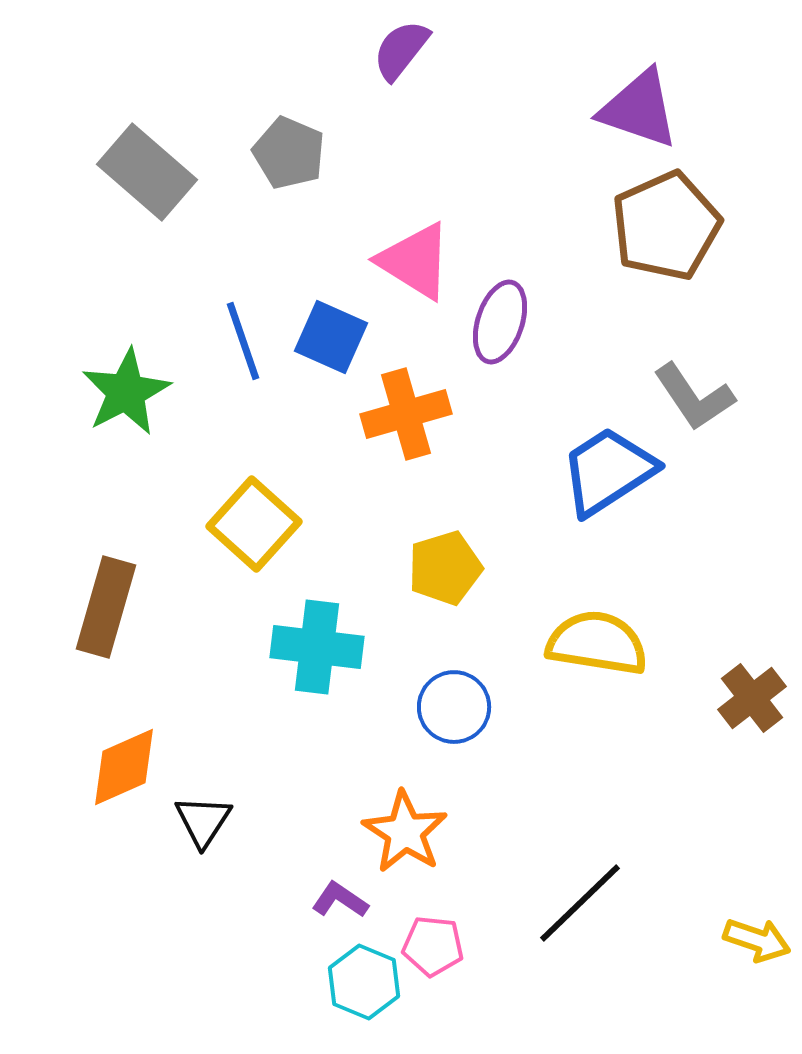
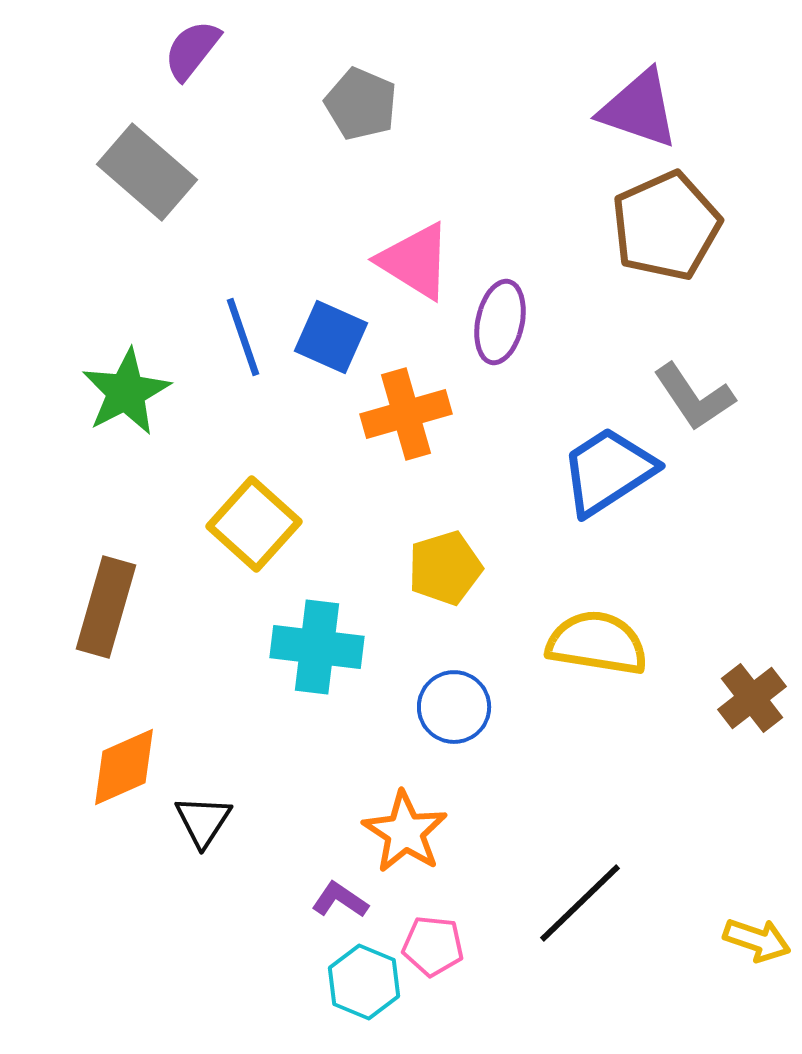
purple semicircle: moved 209 px left
gray pentagon: moved 72 px right, 49 px up
purple ellipse: rotated 6 degrees counterclockwise
blue line: moved 4 px up
